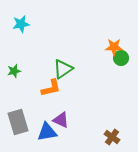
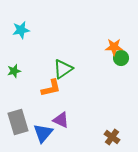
cyan star: moved 6 px down
blue triangle: moved 4 px left, 1 px down; rotated 40 degrees counterclockwise
